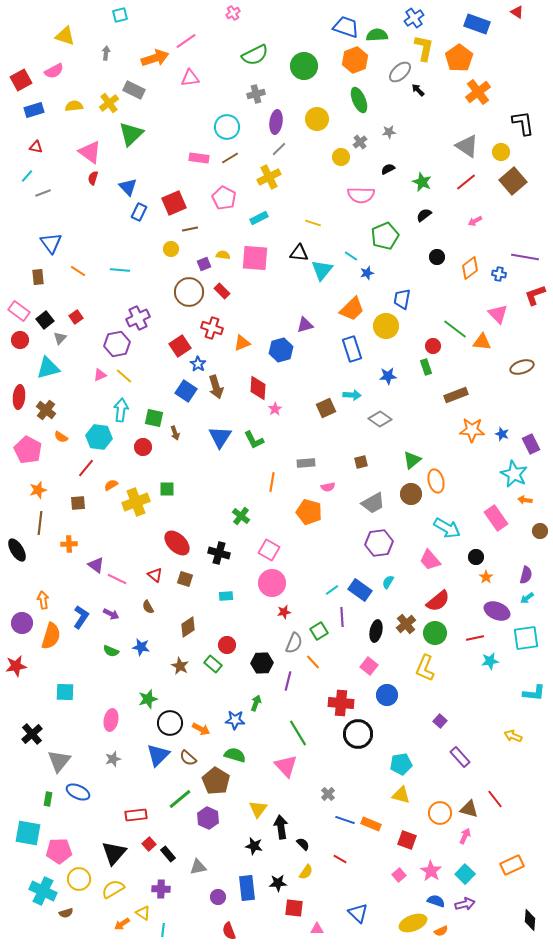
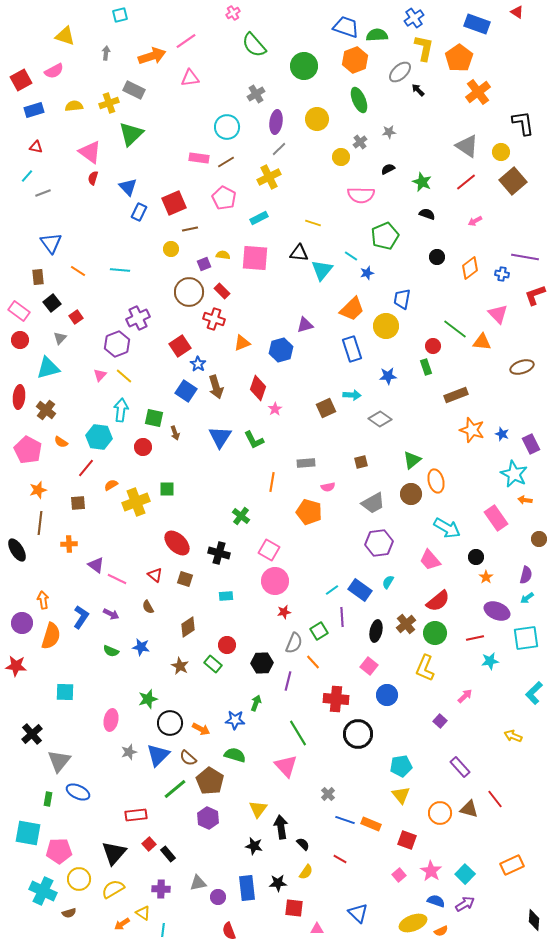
green semicircle at (255, 55): moved 1 px left, 10 px up; rotated 76 degrees clockwise
orange arrow at (155, 58): moved 3 px left, 2 px up
gray cross at (256, 94): rotated 18 degrees counterclockwise
yellow cross at (109, 103): rotated 18 degrees clockwise
brown line at (230, 158): moved 4 px left, 4 px down
black semicircle at (424, 215): moved 3 px right, 1 px up; rotated 56 degrees clockwise
blue cross at (499, 274): moved 3 px right
black square at (45, 320): moved 7 px right, 17 px up
red cross at (212, 328): moved 2 px right, 9 px up
purple hexagon at (117, 344): rotated 10 degrees counterclockwise
pink triangle at (100, 375): rotated 24 degrees counterclockwise
red diamond at (258, 388): rotated 15 degrees clockwise
orange star at (472, 430): rotated 15 degrees clockwise
orange semicircle at (61, 437): moved 5 px down
brown circle at (540, 531): moved 1 px left, 8 px down
pink circle at (272, 583): moved 3 px right, 2 px up
red star at (16, 666): rotated 15 degrees clockwise
cyan L-shape at (534, 693): rotated 130 degrees clockwise
red cross at (341, 703): moved 5 px left, 4 px up
purple rectangle at (460, 757): moved 10 px down
gray star at (113, 759): moved 16 px right, 7 px up
cyan pentagon at (401, 764): moved 2 px down
brown pentagon at (216, 781): moved 6 px left
yellow triangle at (401, 795): rotated 36 degrees clockwise
green line at (180, 799): moved 5 px left, 10 px up
pink arrow at (465, 836): moved 140 px up; rotated 21 degrees clockwise
gray triangle at (198, 867): moved 16 px down
purple arrow at (465, 904): rotated 18 degrees counterclockwise
brown semicircle at (66, 913): moved 3 px right
black diamond at (530, 920): moved 4 px right
